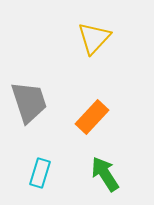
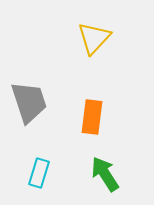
orange rectangle: rotated 36 degrees counterclockwise
cyan rectangle: moved 1 px left
